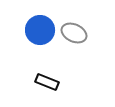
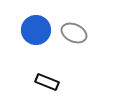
blue circle: moved 4 px left
